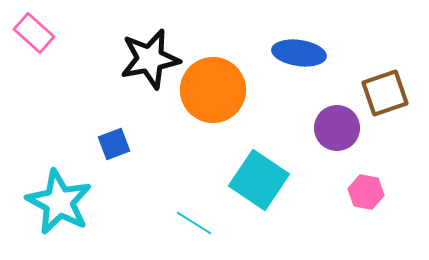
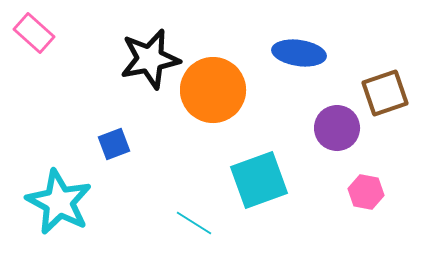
cyan square: rotated 36 degrees clockwise
